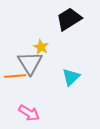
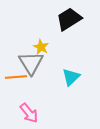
gray triangle: moved 1 px right
orange line: moved 1 px right, 1 px down
pink arrow: rotated 20 degrees clockwise
